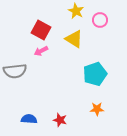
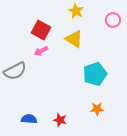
pink circle: moved 13 px right
gray semicircle: rotated 20 degrees counterclockwise
